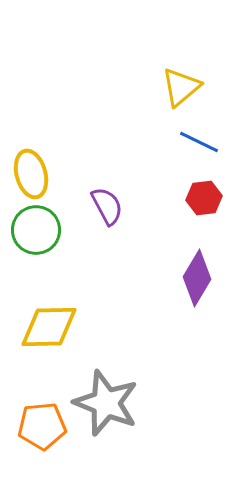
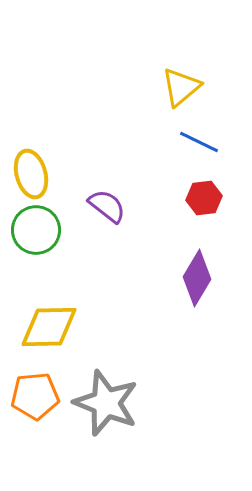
purple semicircle: rotated 24 degrees counterclockwise
orange pentagon: moved 7 px left, 30 px up
